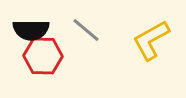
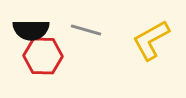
gray line: rotated 24 degrees counterclockwise
